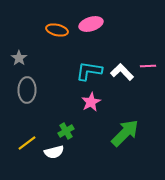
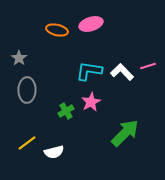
pink line: rotated 14 degrees counterclockwise
green cross: moved 20 px up
